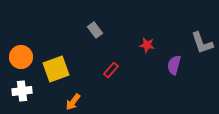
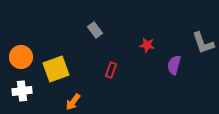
gray L-shape: moved 1 px right
red rectangle: rotated 21 degrees counterclockwise
